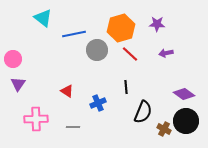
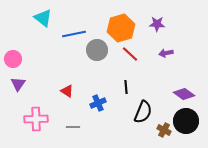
brown cross: moved 1 px down
